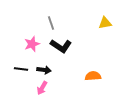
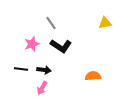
gray line: rotated 16 degrees counterclockwise
